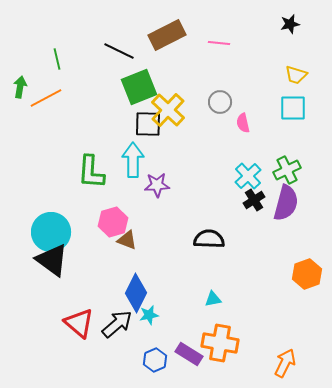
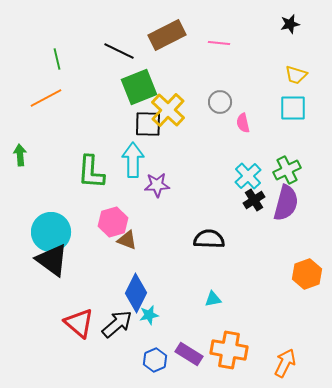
green arrow: moved 68 px down; rotated 15 degrees counterclockwise
orange cross: moved 9 px right, 7 px down
